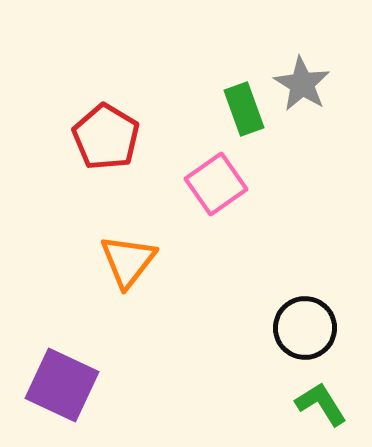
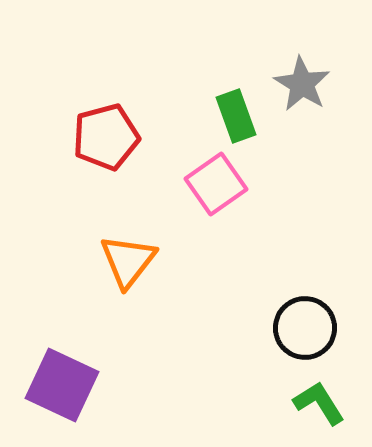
green rectangle: moved 8 px left, 7 px down
red pentagon: rotated 26 degrees clockwise
green L-shape: moved 2 px left, 1 px up
